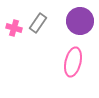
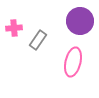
gray rectangle: moved 17 px down
pink cross: rotated 21 degrees counterclockwise
